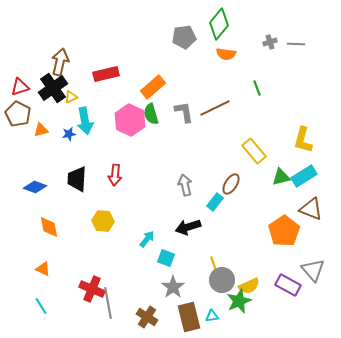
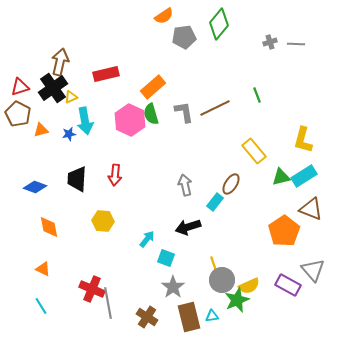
orange semicircle at (226, 54): moved 62 px left, 38 px up; rotated 42 degrees counterclockwise
green line at (257, 88): moved 7 px down
green star at (239, 301): moved 2 px left, 1 px up
